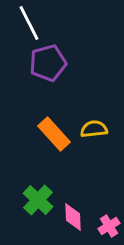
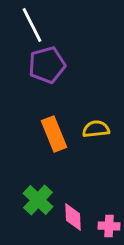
white line: moved 3 px right, 2 px down
purple pentagon: moved 1 px left, 2 px down
yellow semicircle: moved 2 px right
orange rectangle: rotated 20 degrees clockwise
pink cross: rotated 35 degrees clockwise
